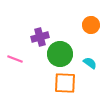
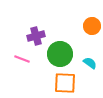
orange circle: moved 1 px right, 1 px down
purple cross: moved 4 px left, 1 px up
pink line: moved 7 px right
